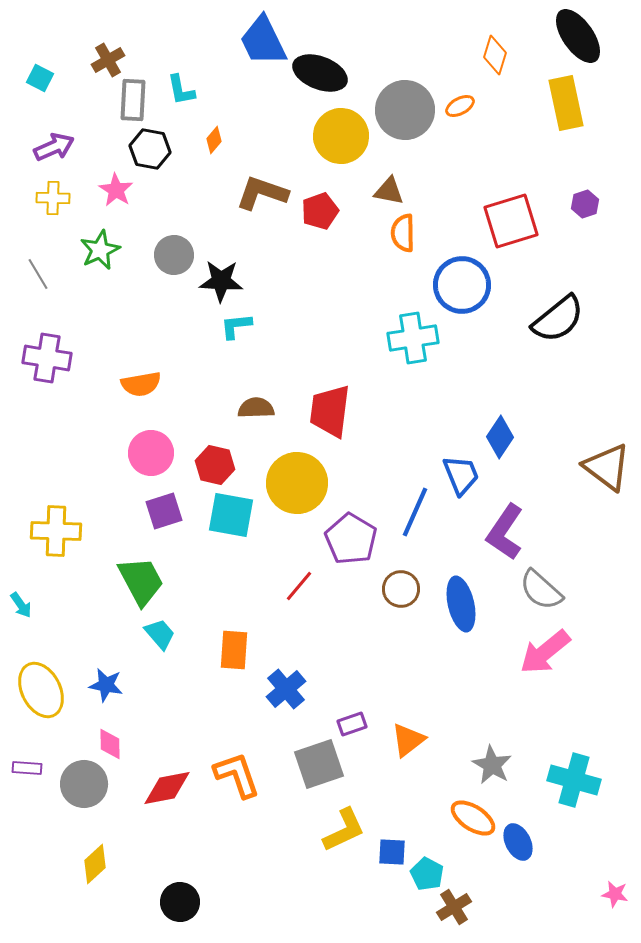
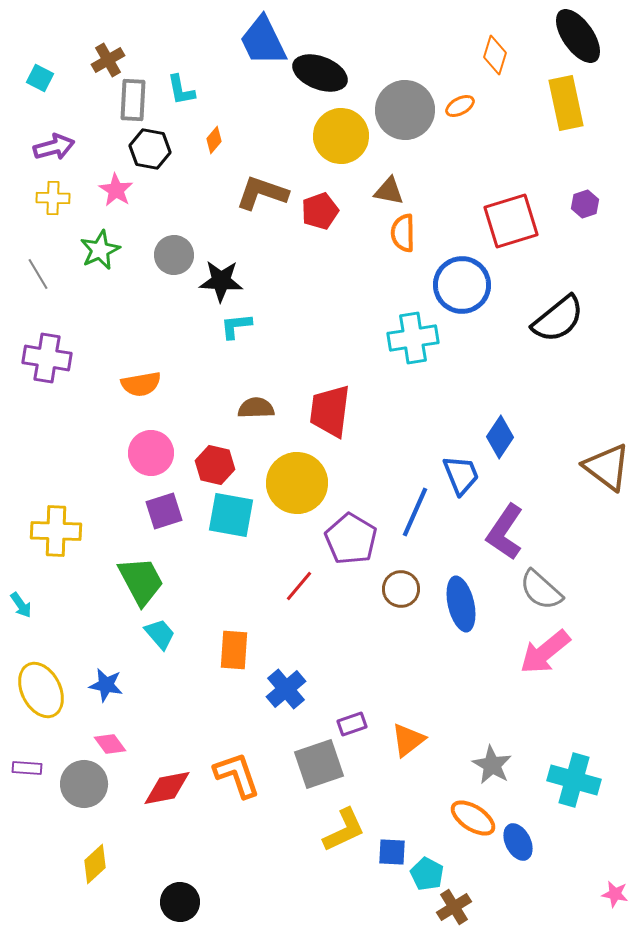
purple arrow at (54, 147): rotated 9 degrees clockwise
pink diamond at (110, 744): rotated 36 degrees counterclockwise
